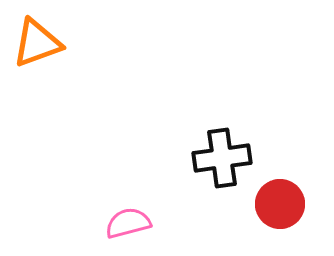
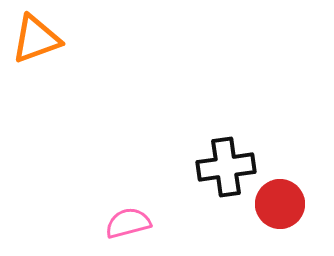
orange triangle: moved 1 px left, 4 px up
black cross: moved 4 px right, 9 px down
